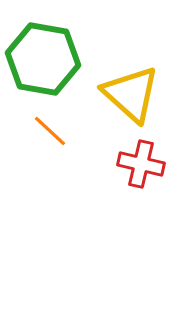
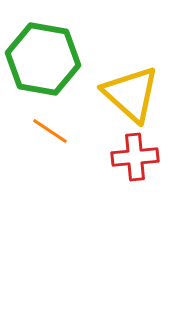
orange line: rotated 9 degrees counterclockwise
red cross: moved 6 px left, 7 px up; rotated 18 degrees counterclockwise
